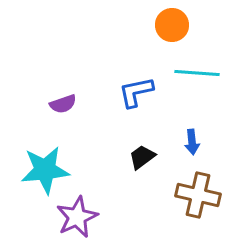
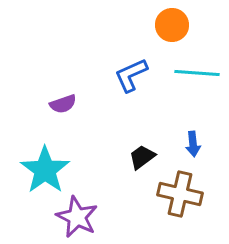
blue L-shape: moved 5 px left, 17 px up; rotated 12 degrees counterclockwise
blue arrow: moved 1 px right, 2 px down
cyan star: rotated 30 degrees counterclockwise
brown cross: moved 18 px left, 1 px up
purple star: rotated 21 degrees counterclockwise
